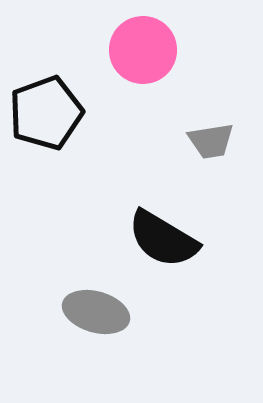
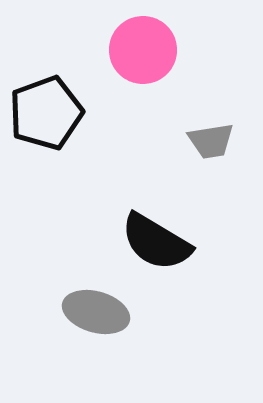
black semicircle: moved 7 px left, 3 px down
